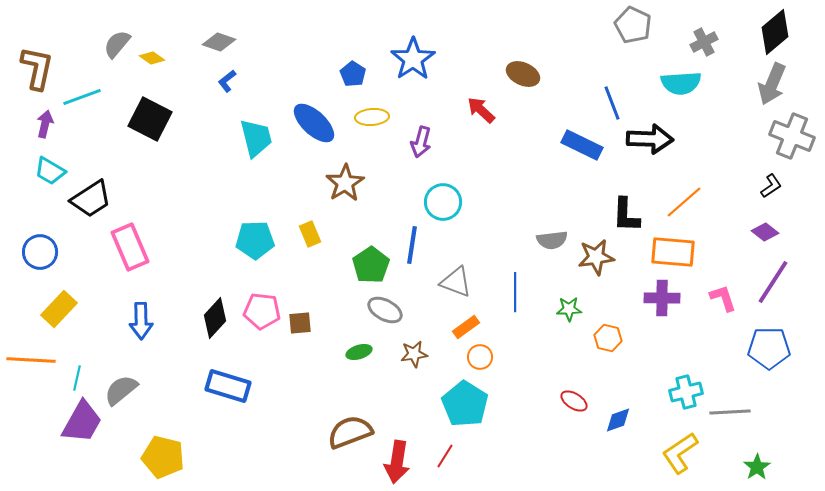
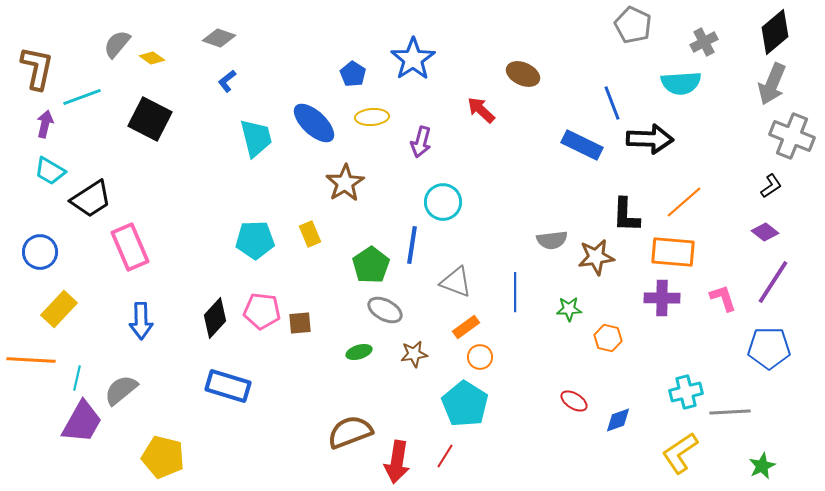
gray diamond at (219, 42): moved 4 px up
green star at (757, 467): moved 5 px right, 1 px up; rotated 8 degrees clockwise
